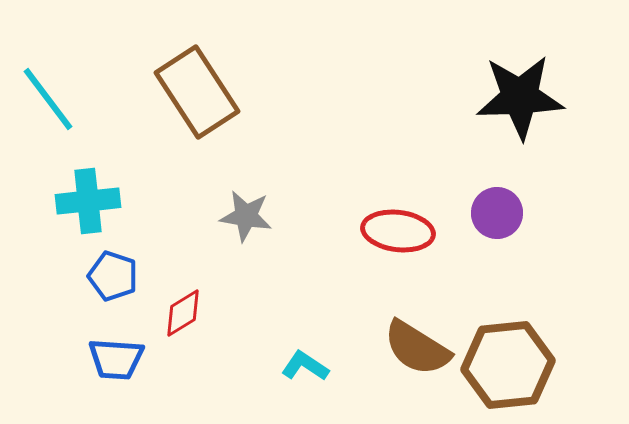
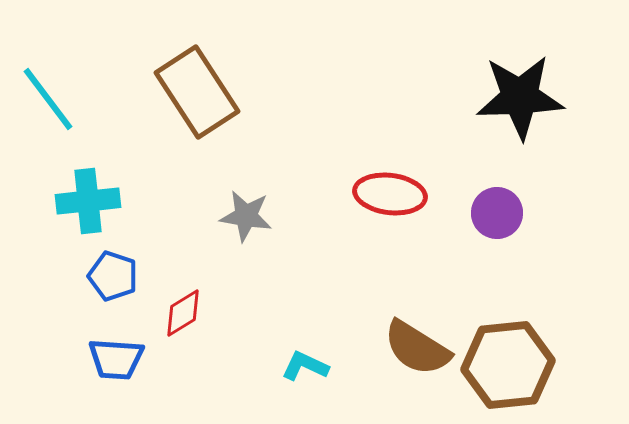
red ellipse: moved 8 px left, 37 px up
cyan L-shape: rotated 9 degrees counterclockwise
